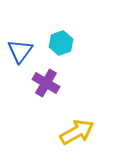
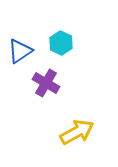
cyan hexagon: rotated 15 degrees counterclockwise
blue triangle: rotated 20 degrees clockwise
